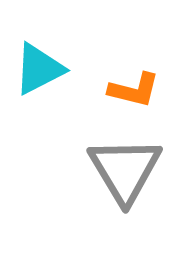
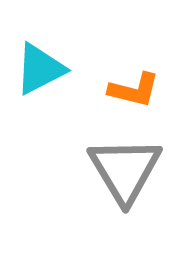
cyan triangle: moved 1 px right
